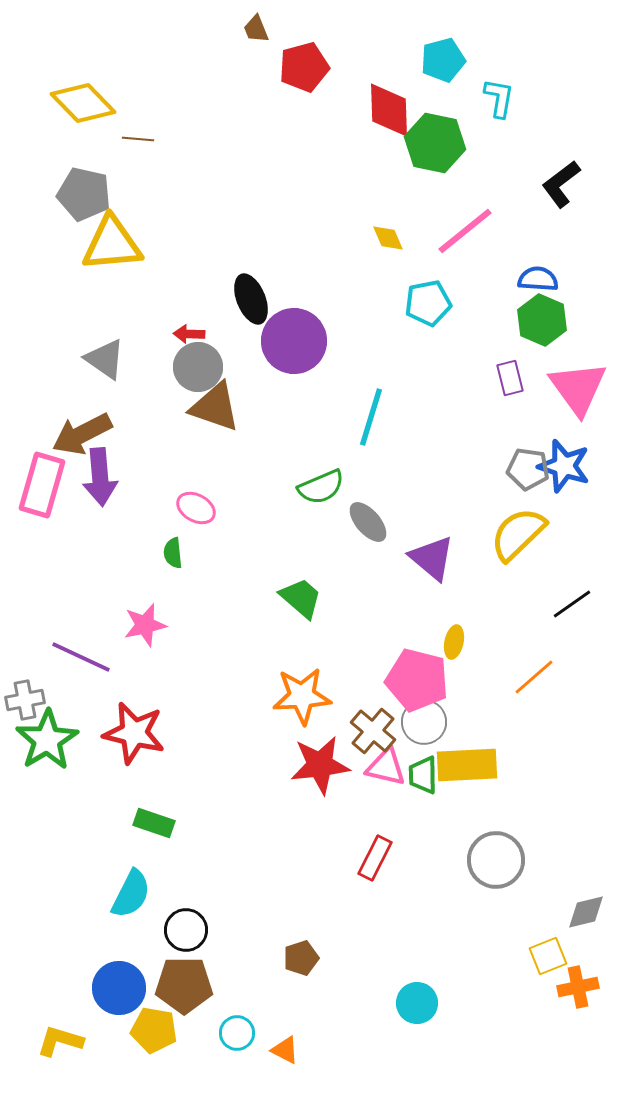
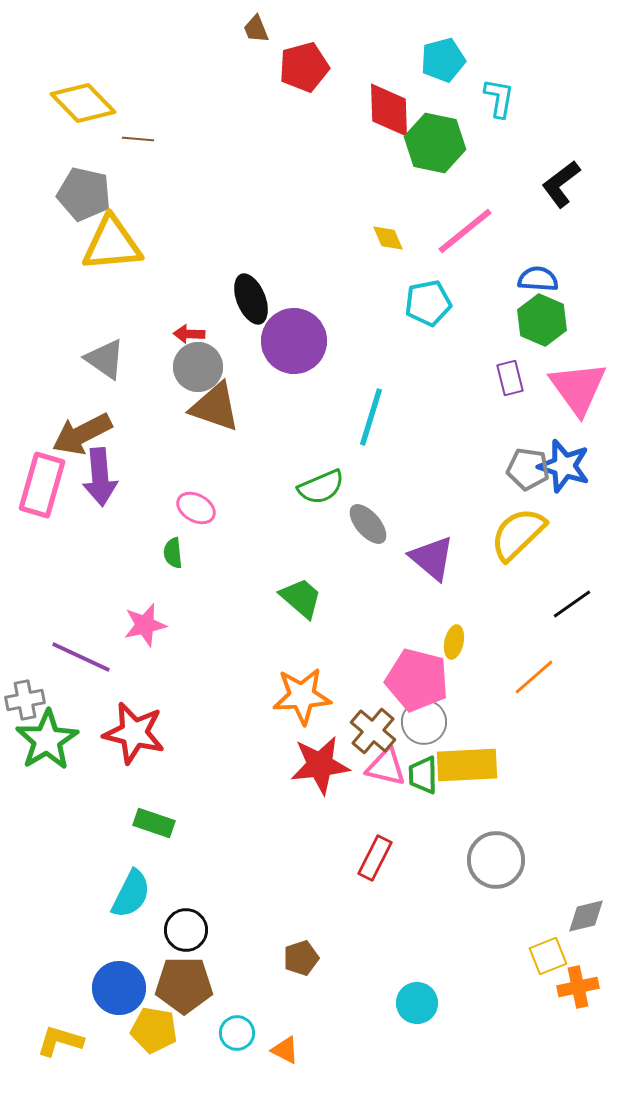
gray ellipse at (368, 522): moved 2 px down
gray diamond at (586, 912): moved 4 px down
